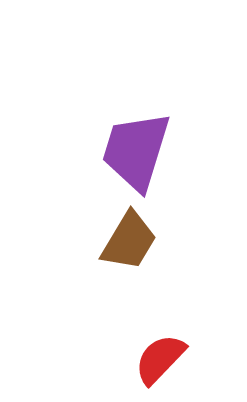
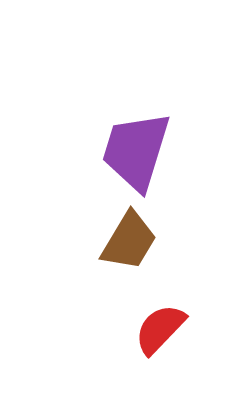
red semicircle: moved 30 px up
